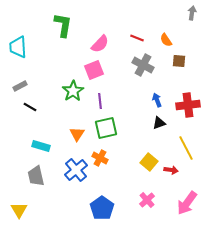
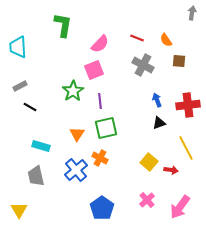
pink arrow: moved 7 px left, 4 px down
